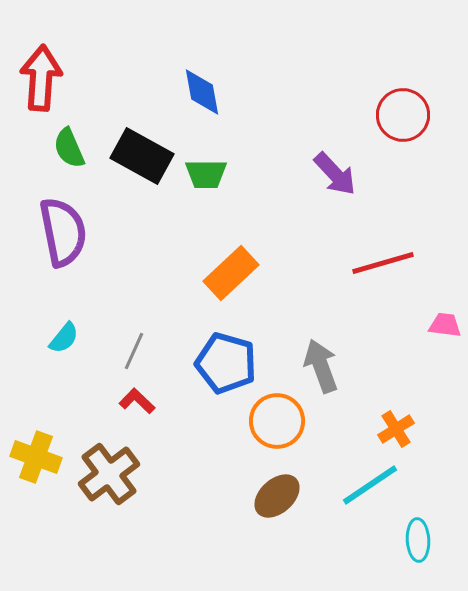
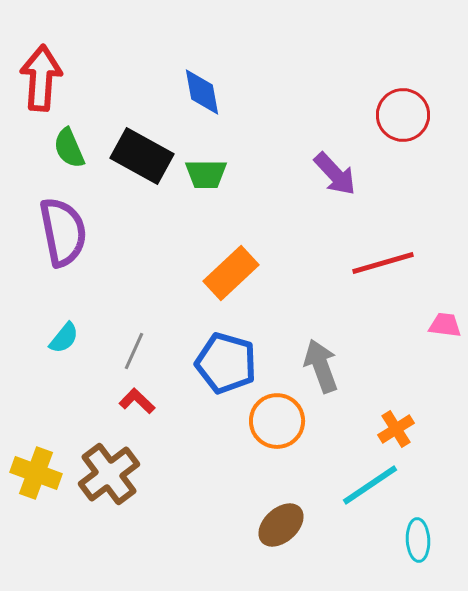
yellow cross: moved 16 px down
brown ellipse: moved 4 px right, 29 px down
